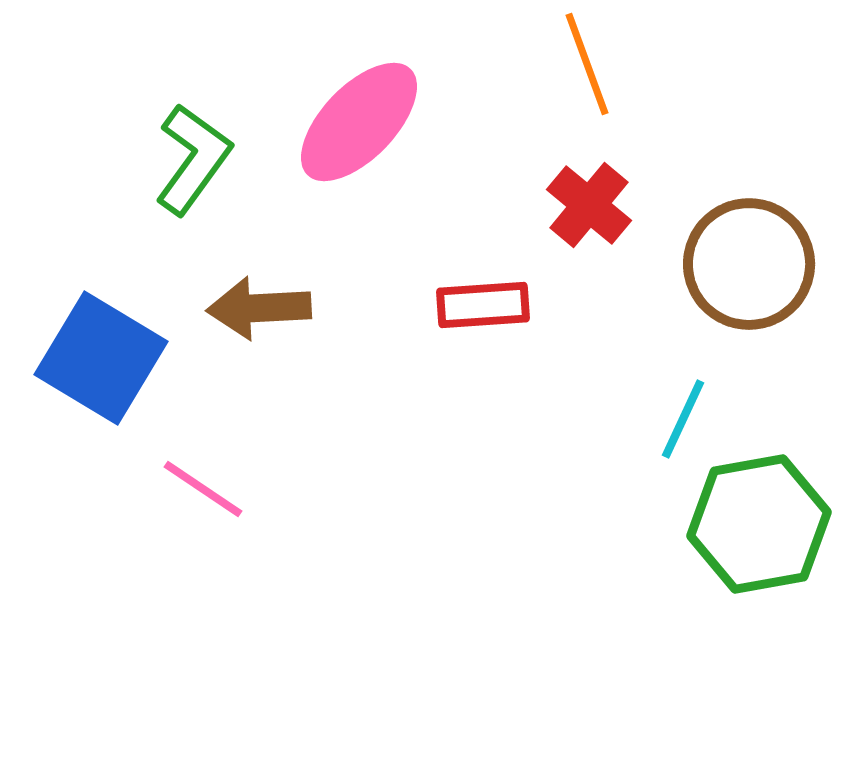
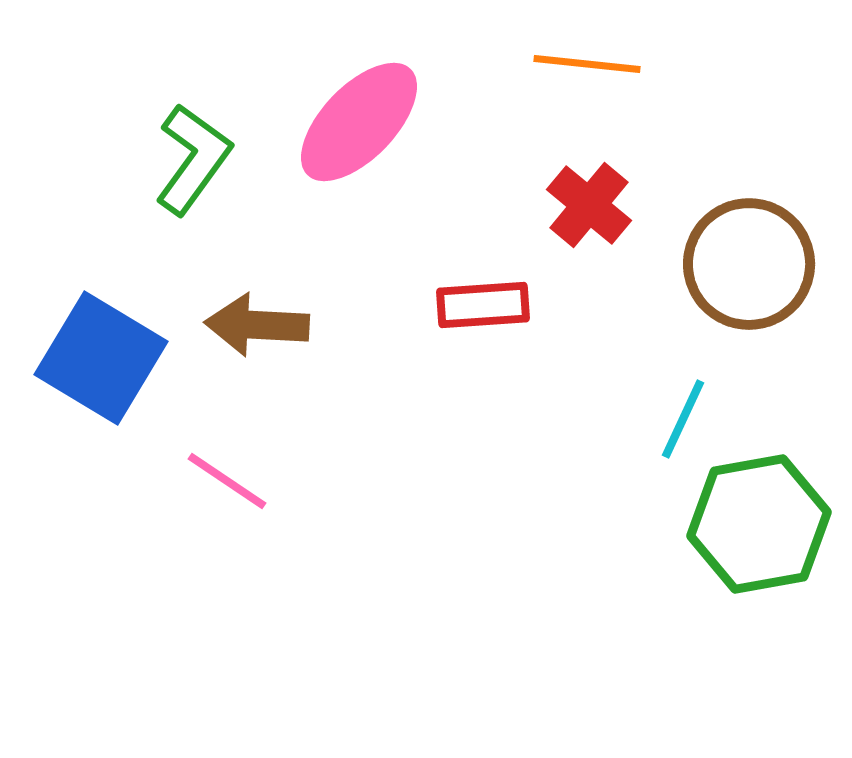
orange line: rotated 64 degrees counterclockwise
brown arrow: moved 2 px left, 17 px down; rotated 6 degrees clockwise
pink line: moved 24 px right, 8 px up
